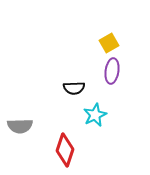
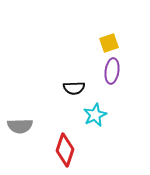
yellow square: rotated 12 degrees clockwise
